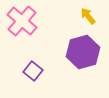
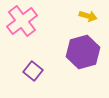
yellow arrow: rotated 144 degrees clockwise
pink cross: rotated 12 degrees clockwise
